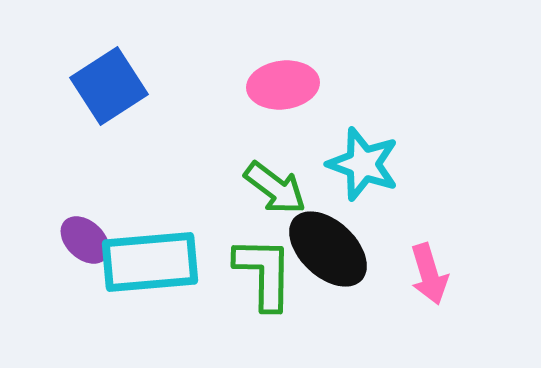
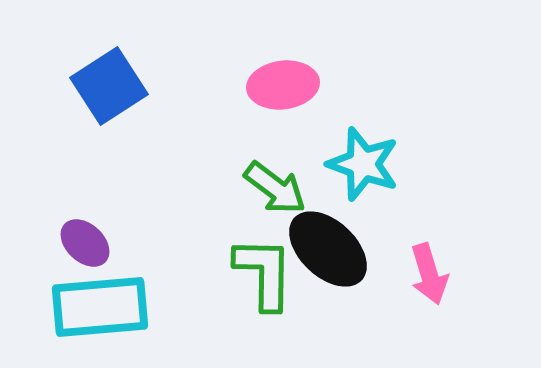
purple ellipse: moved 3 px down
cyan rectangle: moved 50 px left, 45 px down
